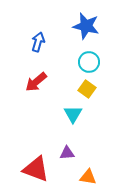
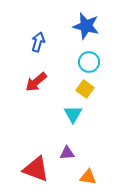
yellow square: moved 2 px left
